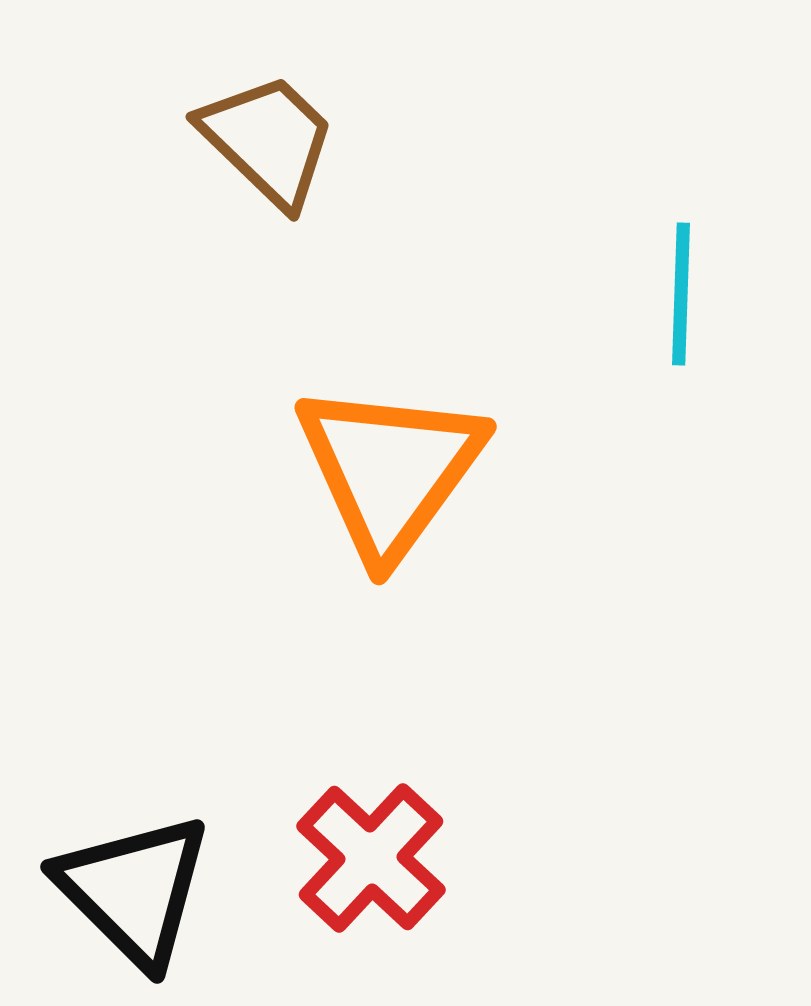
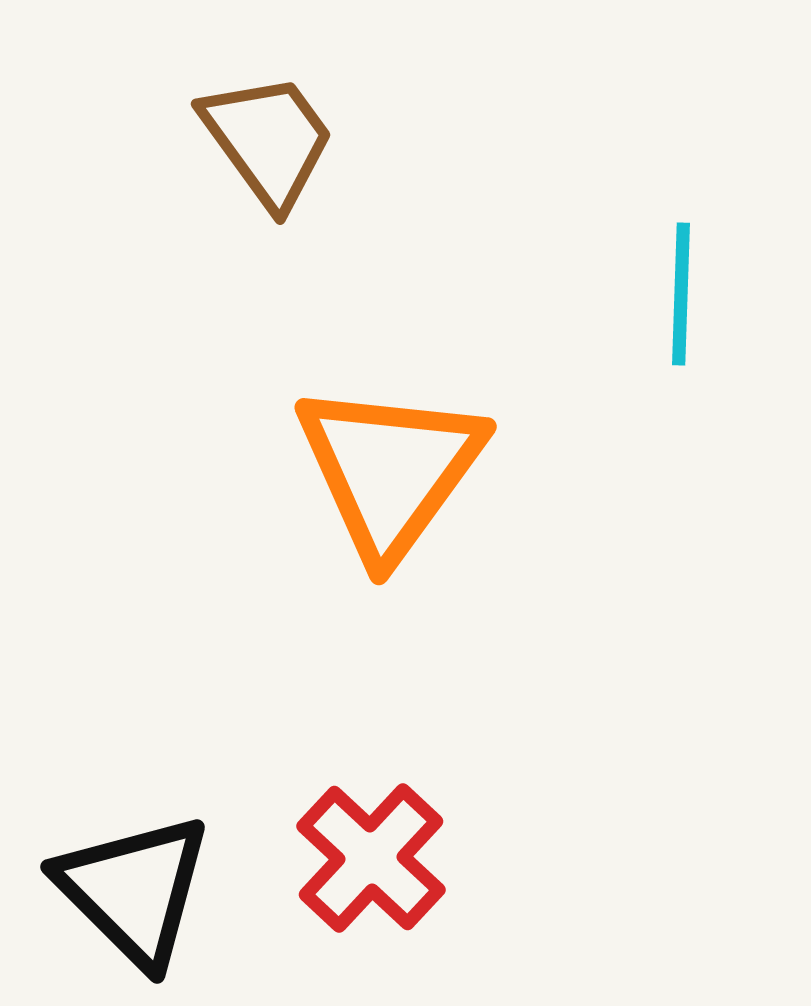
brown trapezoid: rotated 10 degrees clockwise
